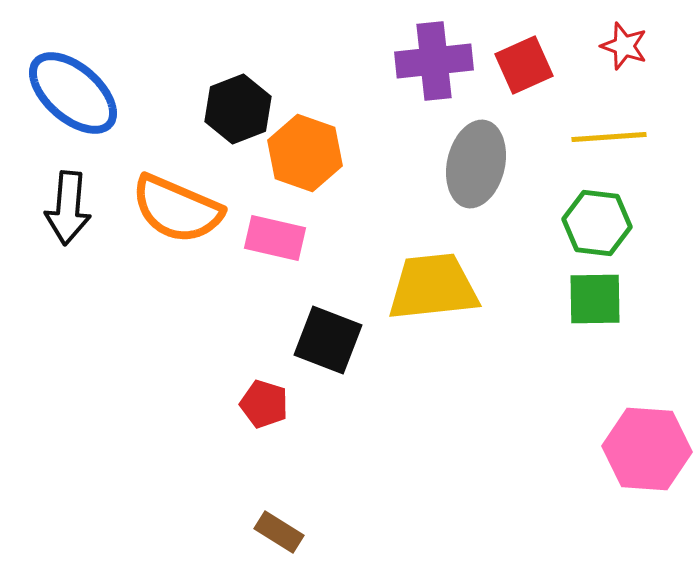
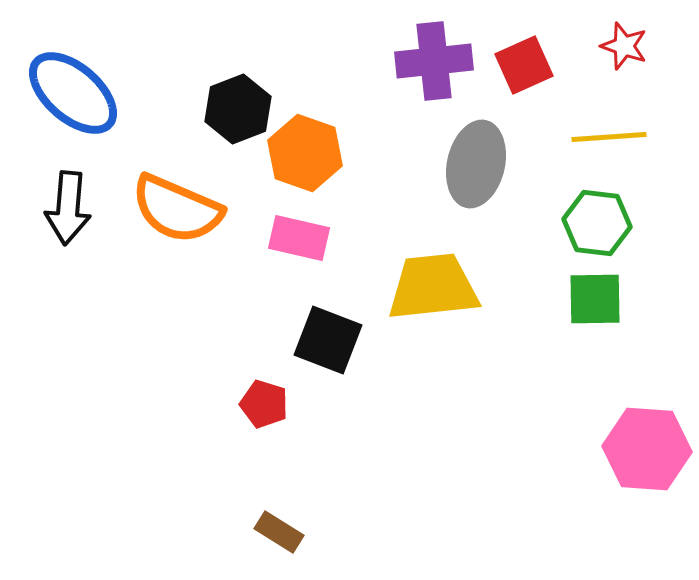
pink rectangle: moved 24 px right
